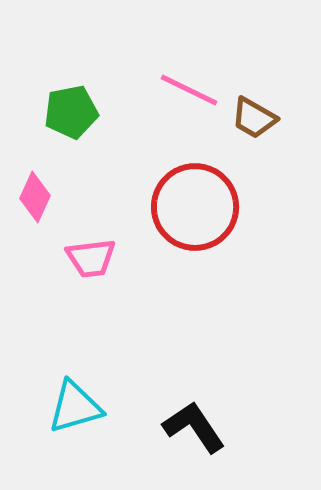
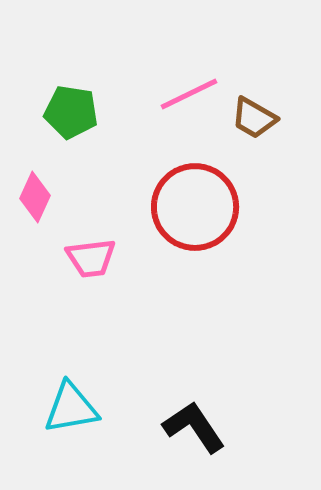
pink line: moved 4 px down; rotated 52 degrees counterclockwise
green pentagon: rotated 20 degrees clockwise
cyan triangle: moved 4 px left, 1 px down; rotated 6 degrees clockwise
